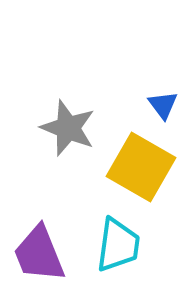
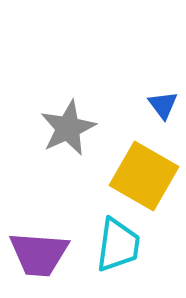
gray star: rotated 26 degrees clockwise
yellow square: moved 3 px right, 9 px down
purple trapezoid: rotated 64 degrees counterclockwise
